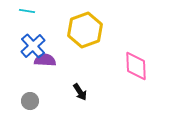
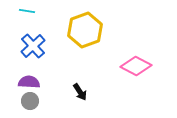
purple semicircle: moved 16 px left, 22 px down
pink diamond: rotated 60 degrees counterclockwise
